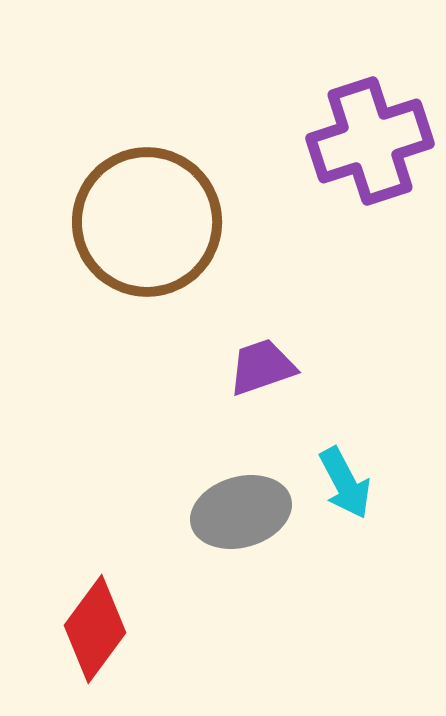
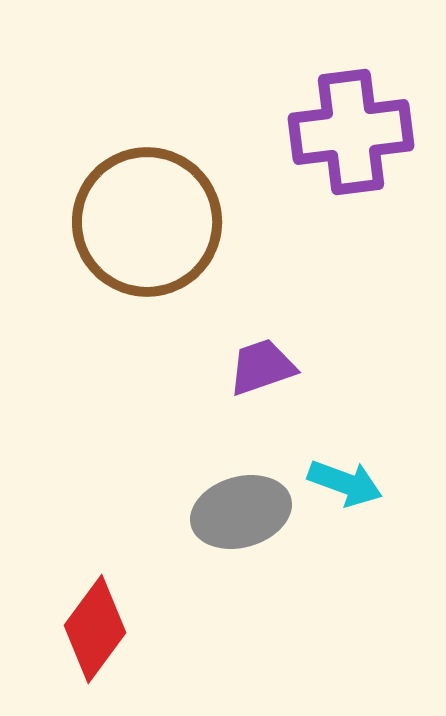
purple cross: moved 19 px left, 9 px up; rotated 11 degrees clockwise
cyan arrow: rotated 42 degrees counterclockwise
